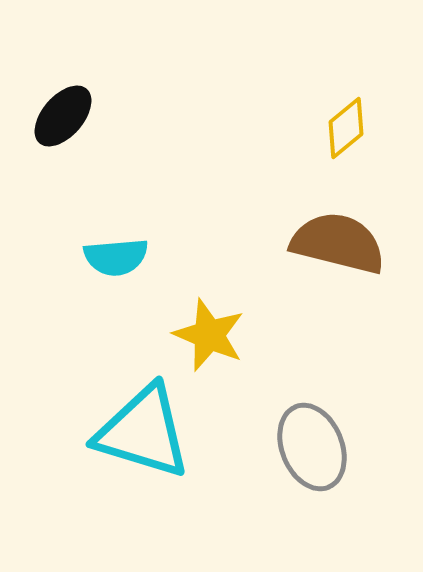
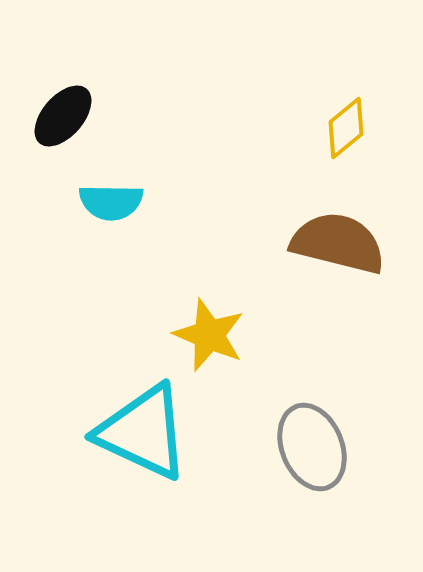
cyan semicircle: moved 5 px left, 55 px up; rotated 6 degrees clockwise
cyan triangle: rotated 8 degrees clockwise
